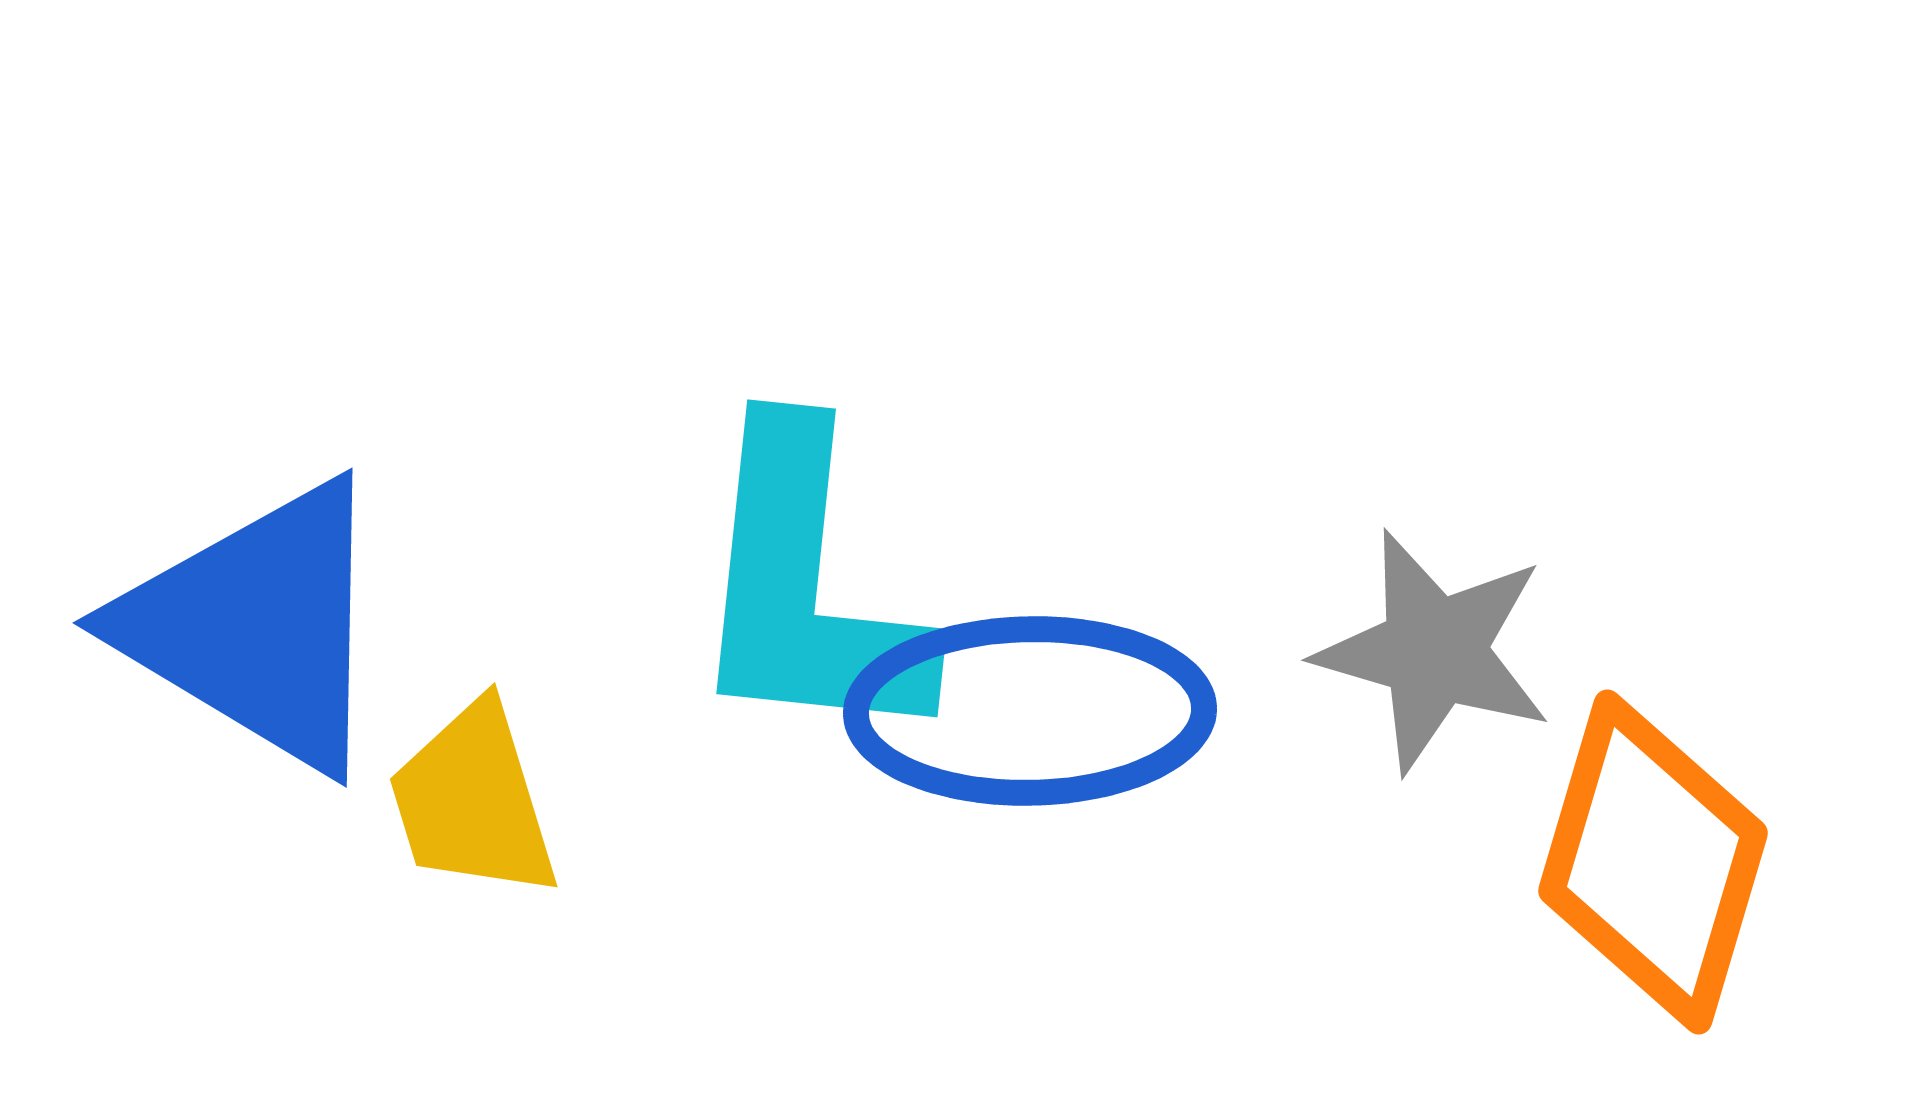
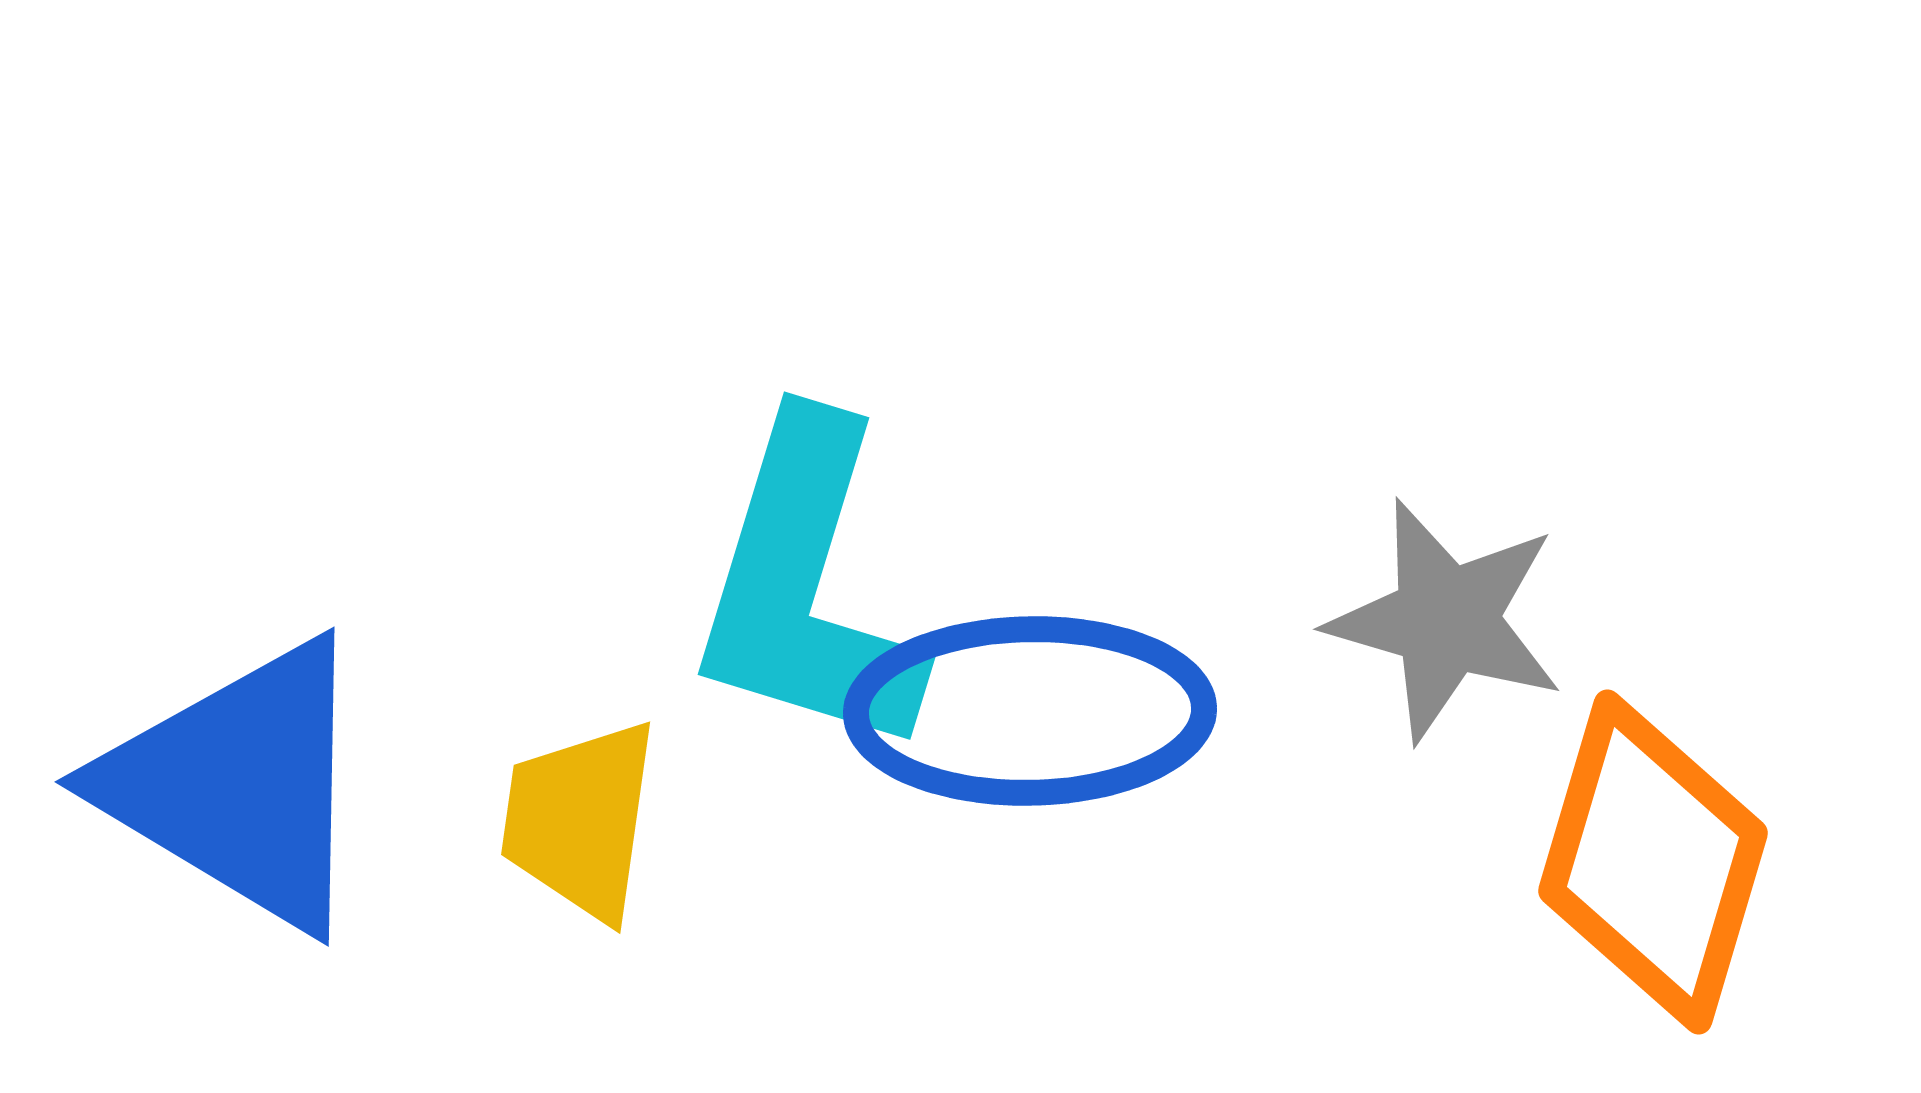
cyan L-shape: rotated 11 degrees clockwise
blue triangle: moved 18 px left, 159 px down
gray star: moved 12 px right, 31 px up
yellow trapezoid: moved 107 px right, 19 px down; rotated 25 degrees clockwise
